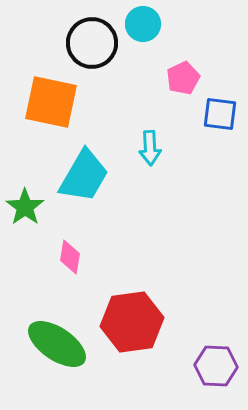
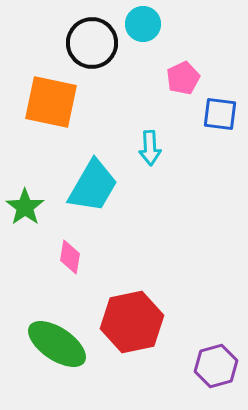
cyan trapezoid: moved 9 px right, 10 px down
red hexagon: rotated 4 degrees counterclockwise
purple hexagon: rotated 18 degrees counterclockwise
